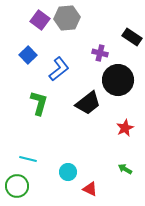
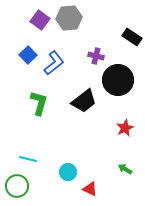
gray hexagon: moved 2 px right
purple cross: moved 4 px left, 3 px down
blue L-shape: moved 5 px left, 6 px up
black trapezoid: moved 4 px left, 2 px up
